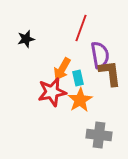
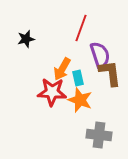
purple semicircle: rotated 8 degrees counterclockwise
red star: rotated 16 degrees clockwise
orange star: rotated 20 degrees counterclockwise
